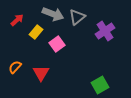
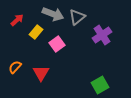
purple cross: moved 3 px left, 4 px down
